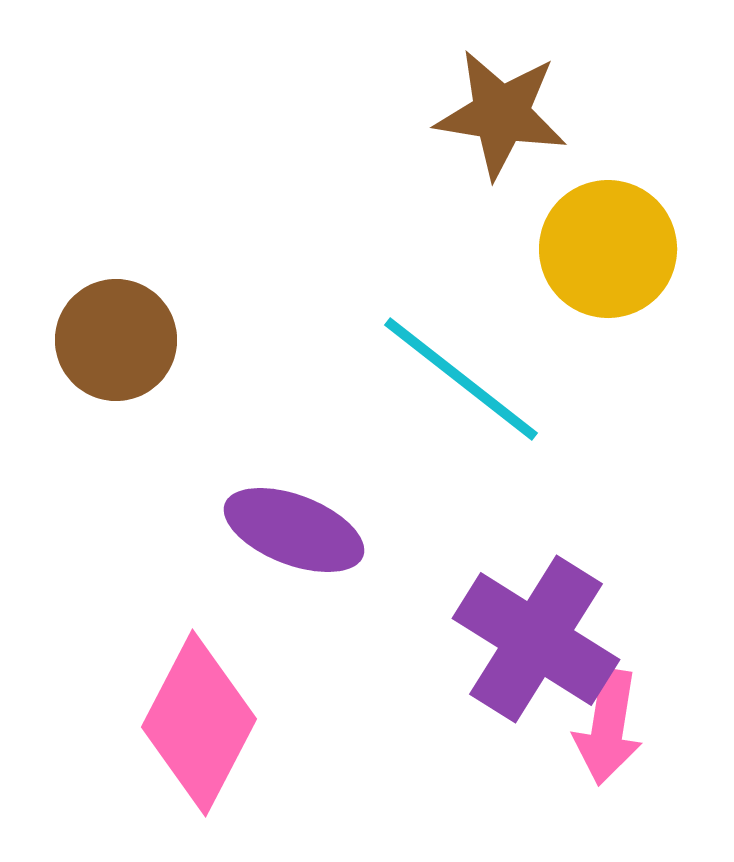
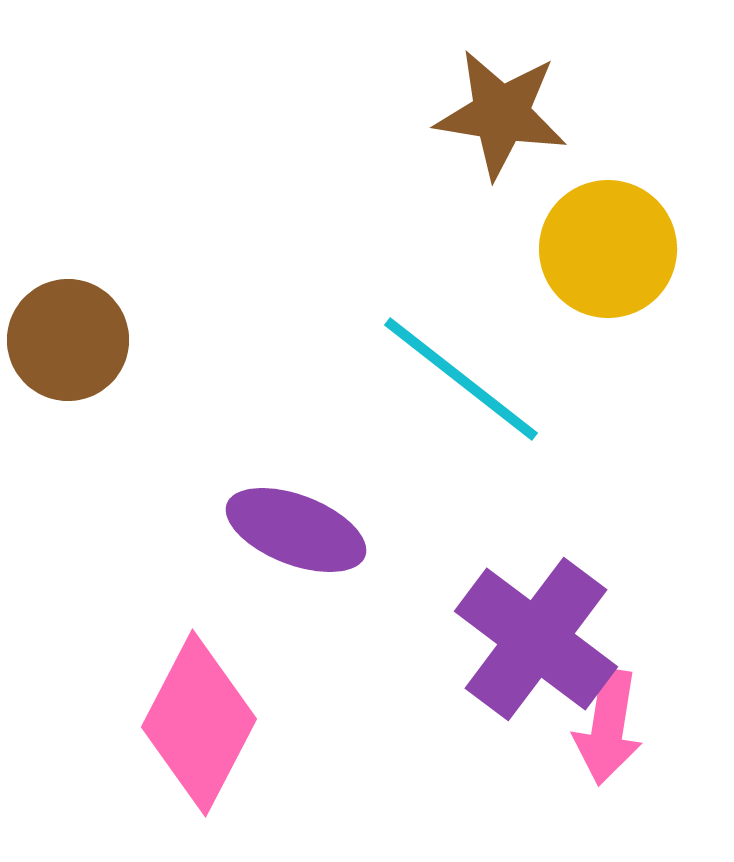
brown circle: moved 48 px left
purple ellipse: moved 2 px right
purple cross: rotated 5 degrees clockwise
